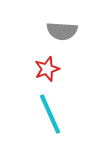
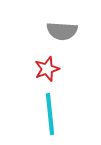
cyan line: rotated 18 degrees clockwise
